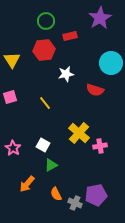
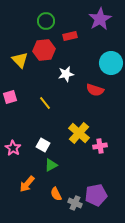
purple star: moved 1 px down
yellow triangle: moved 8 px right; rotated 12 degrees counterclockwise
